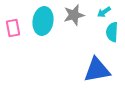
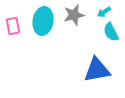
pink rectangle: moved 2 px up
cyan semicircle: moved 1 px left; rotated 30 degrees counterclockwise
